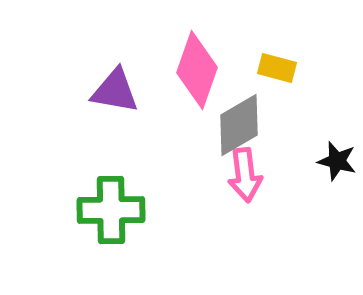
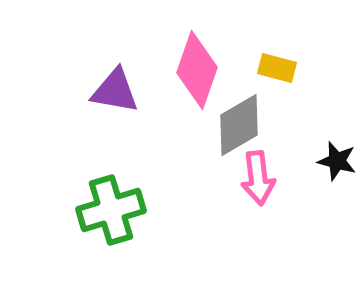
pink arrow: moved 13 px right, 3 px down
green cross: rotated 16 degrees counterclockwise
